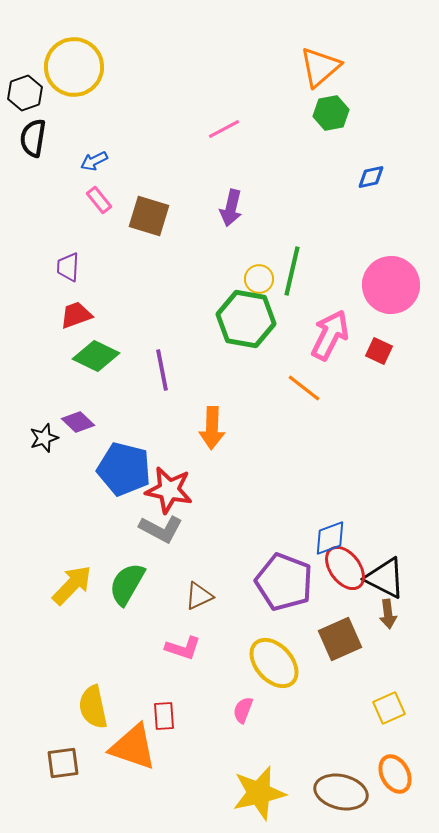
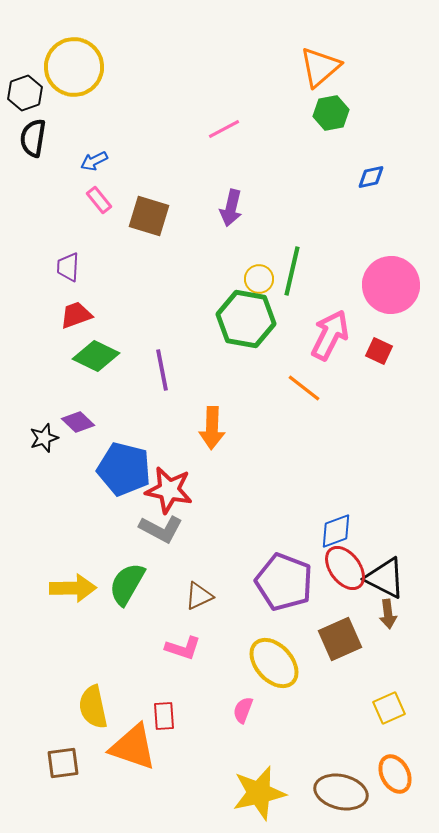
blue diamond at (330, 538): moved 6 px right, 7 px up
yellow arrow at (72, 585): moved 1 px right, 3 px down; rotated 45 degrees clockwise
